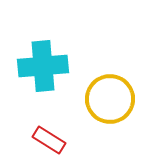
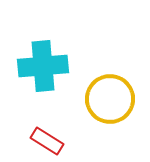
red rectangle: moved 2 px left, 1 px down
